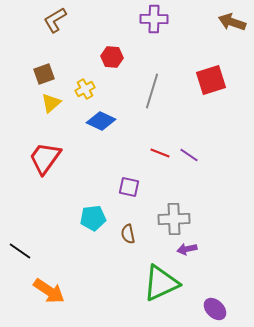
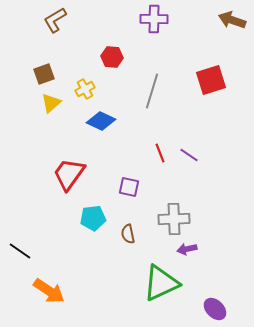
brown arrow: moved 2 px up
red line: rotated 48 degrees clockwise
red trapezoid: moved 24 px right, 16 px down
